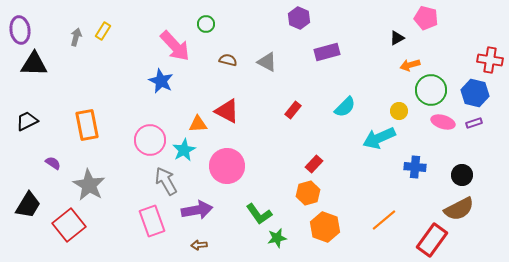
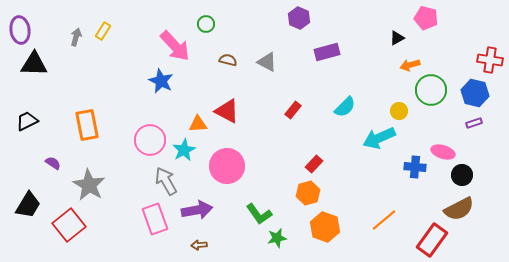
pink ellipse at (443, 122): moved 30 px down
pink rectangle at (152, 221): moved 3 px right, 2 px up
